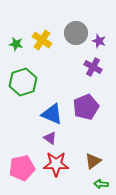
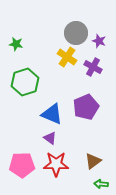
yellow cross: moved 25 px right, 17 px down
green hexagon: moved 2 px right
pink pentagon: moved 3 px up; rotated 10 degrees clockwise
